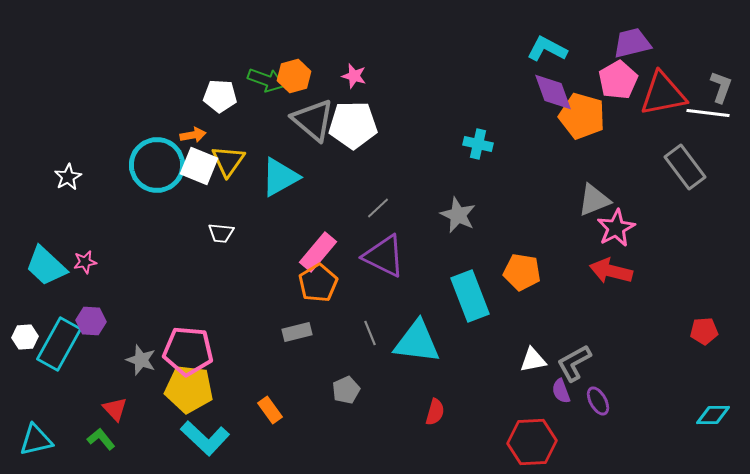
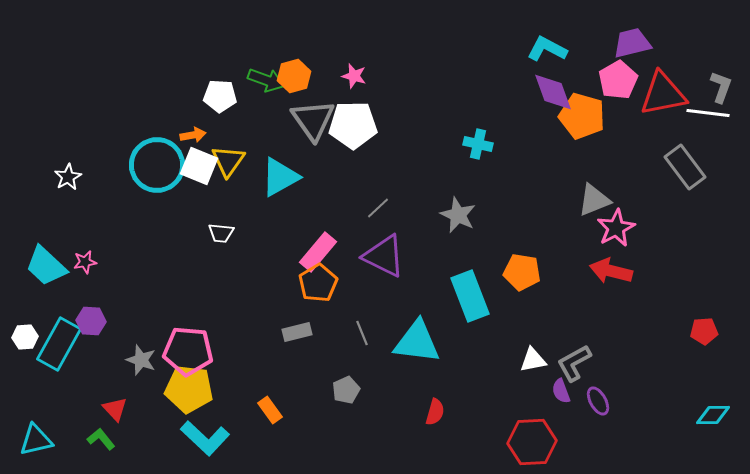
gray triangle at (313, 120): rotated 15 degrees clockwise
gray line at (370, 333): moved 8 px left
